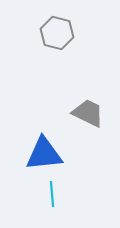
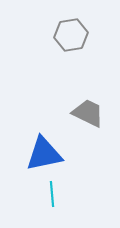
gray hexagon: moved 14 px right, 2 px down; rotated 24 degrees counterclockwise
blue triangle: rotated 6 degrees counterclockwise
